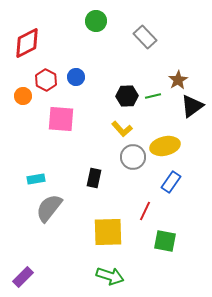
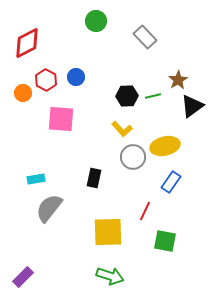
orange circle: moved 3 px up
